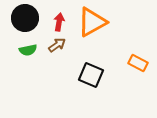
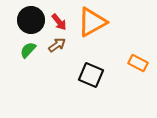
black circle: moved 6 px right, 2 px down
red arrow: rotated 132 degrees clockwise
green semicircle: rotated 144 degrees clockwise
